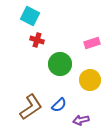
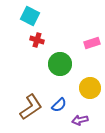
yellow circle: moved 8 px down
purple arrow: moved 1 px left
